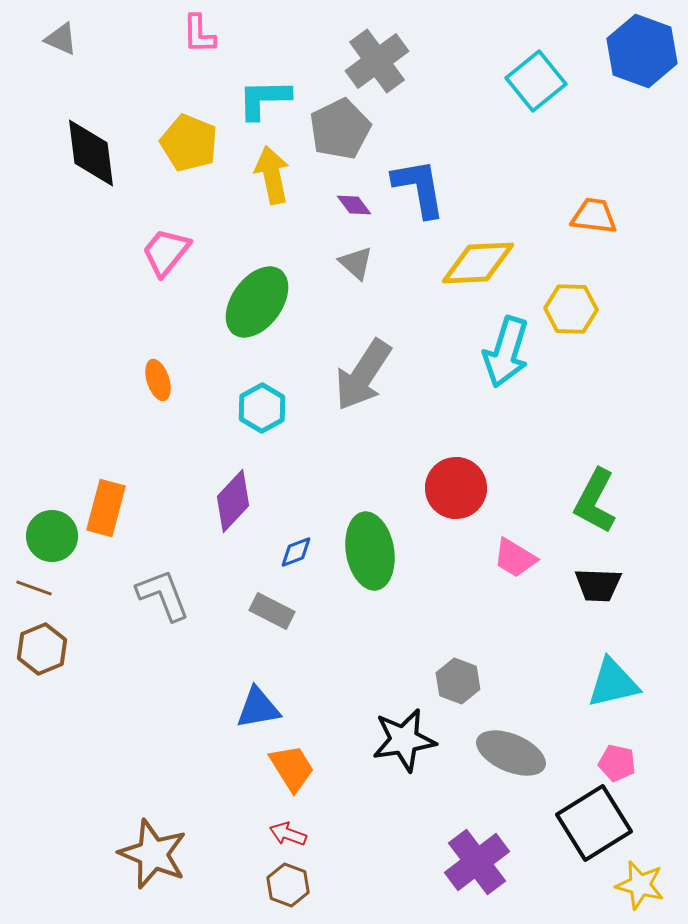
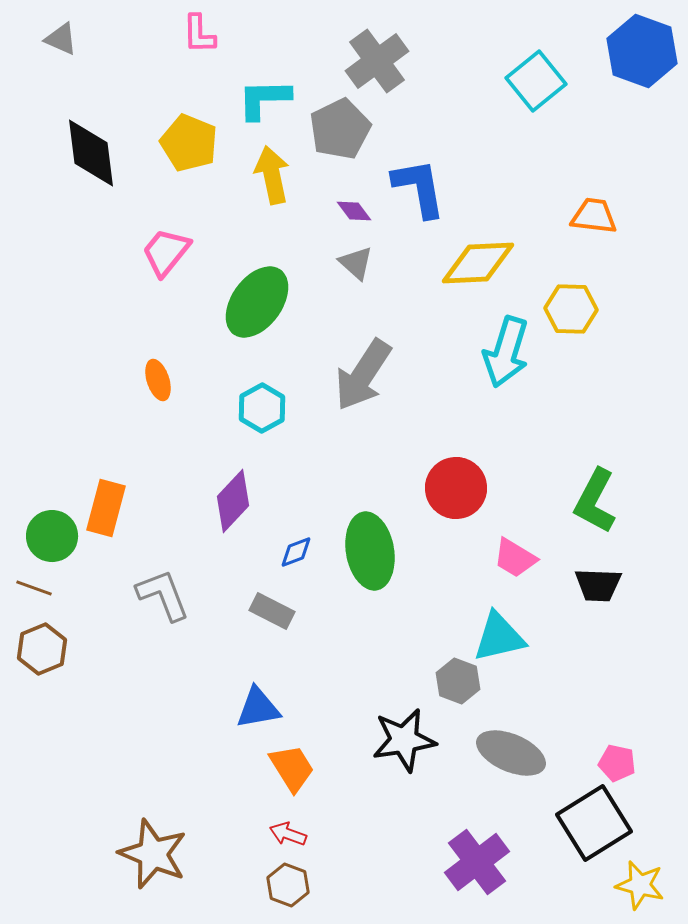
purple diamond at (354, 205): moved 6 px down
cyan triangle at (613, 683): moved 114 px left, 46 px up
